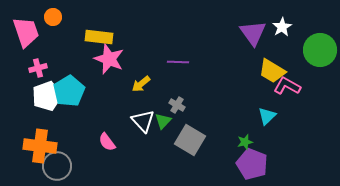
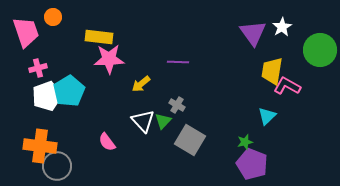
pink star: rotated 24 degrees counterclockwise
yellow trapezoid: rotated 68 degrees clockwise
